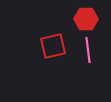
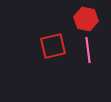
red hexagon: rotated 10 degrees clockwise
